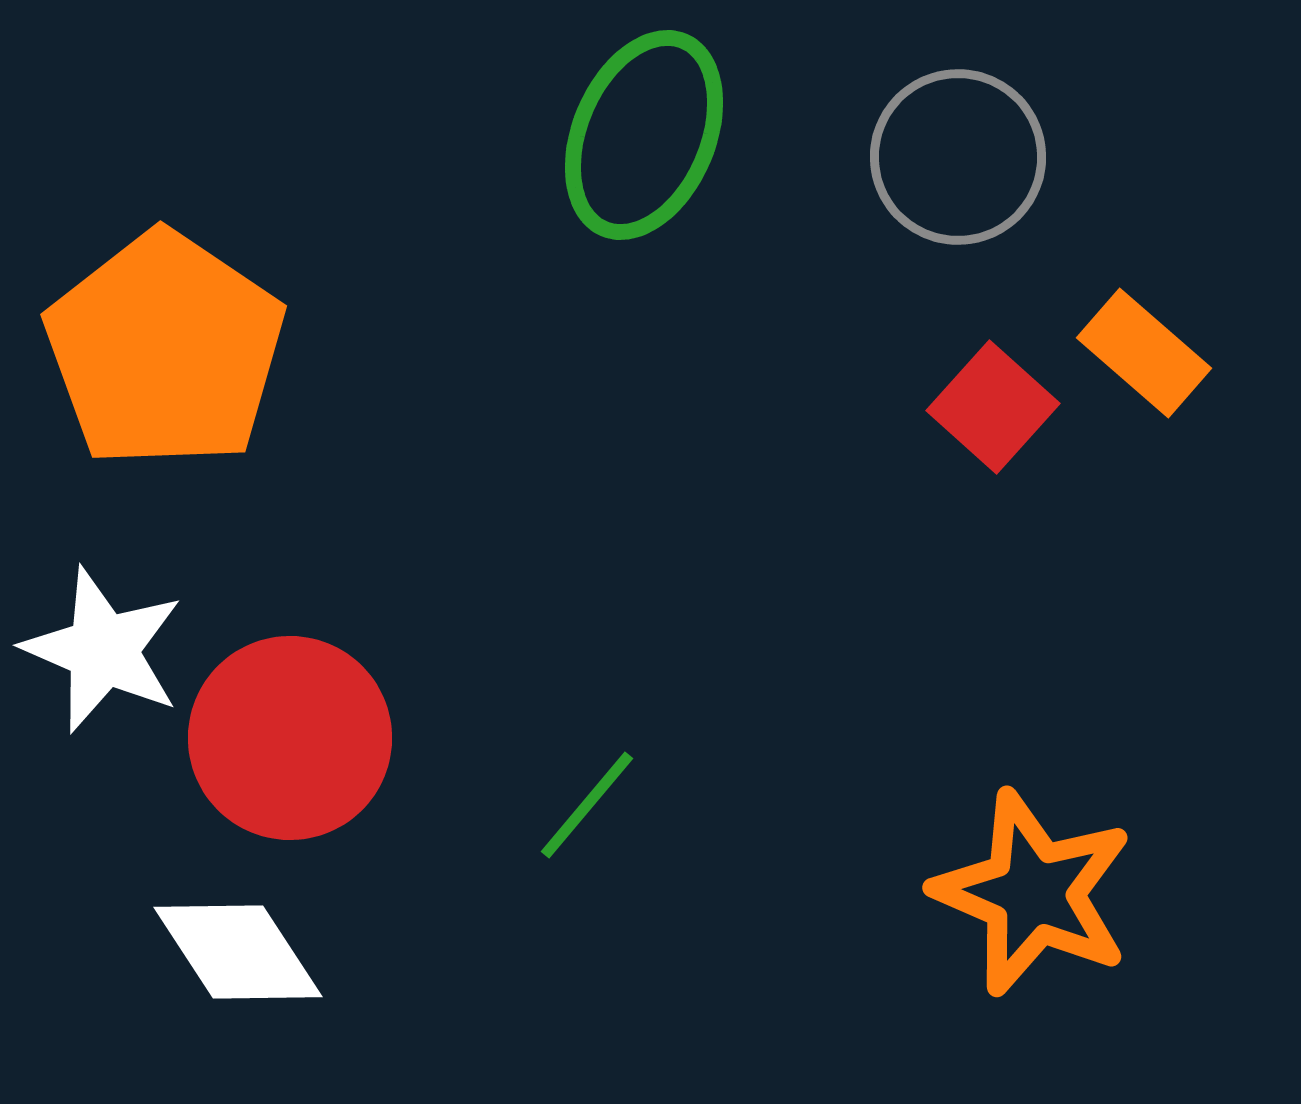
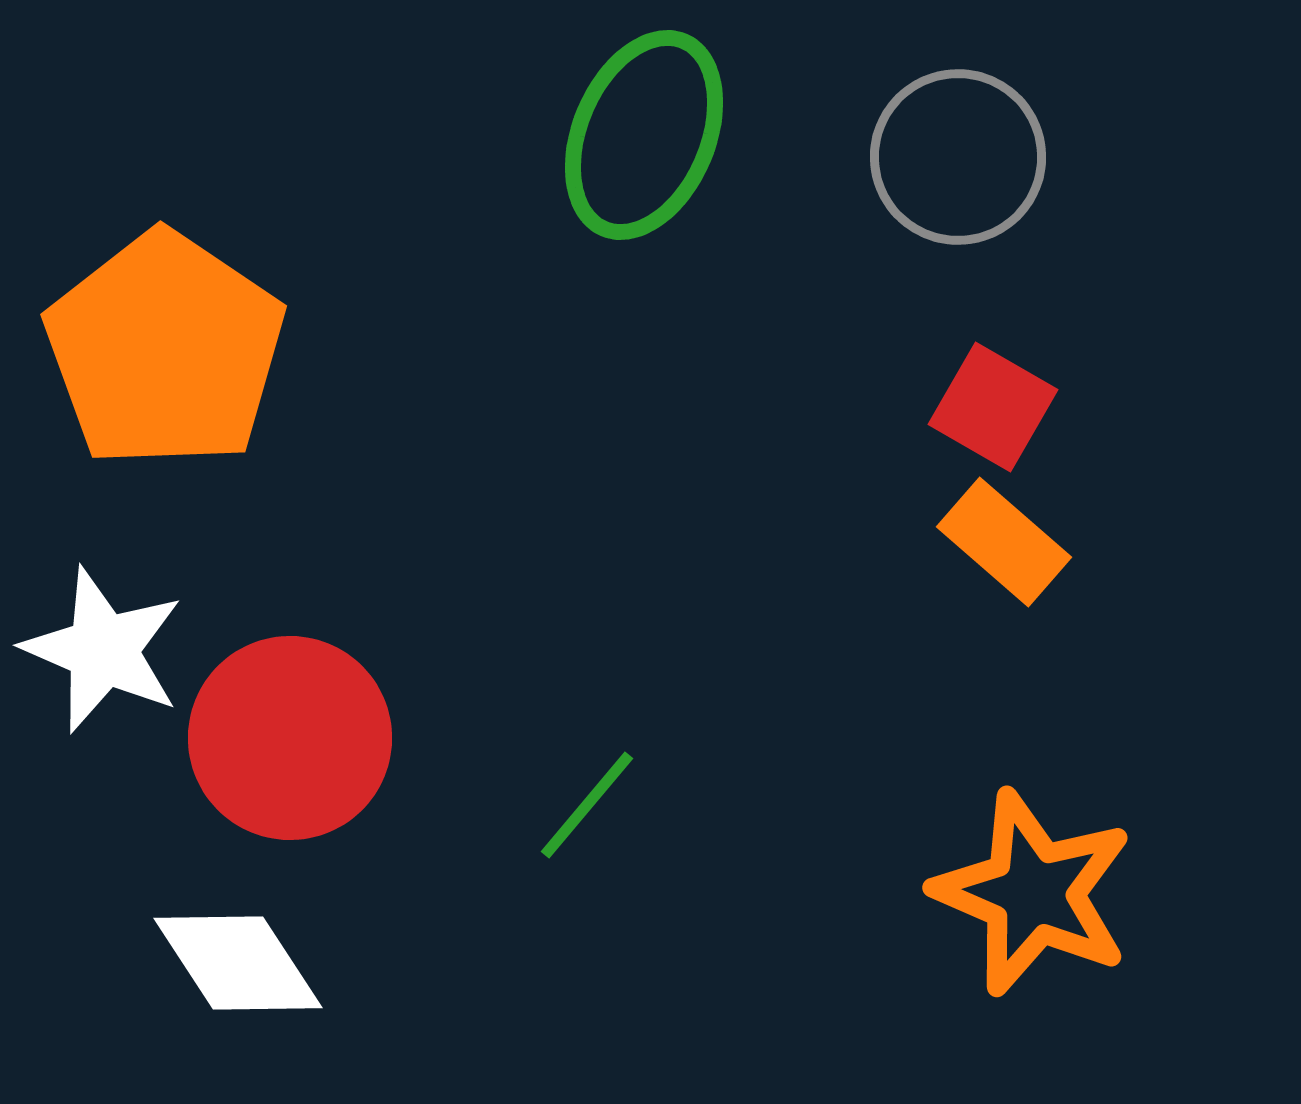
orange rectangle: moved 140 px left, 189 px down
red square: rotated 12 degrees counterclockwise
white diamond: moved 11 px down
